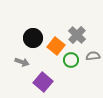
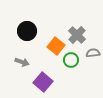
black circle: moved 6 px left, 7 px up
gray semicircle: moved 3 px up
